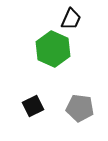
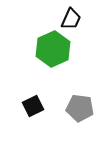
green hexagon: rotated 12 degrees clockwise
